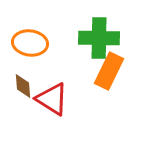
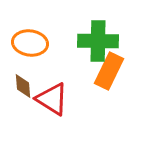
green cross: moved 1 px left, 3 px down
